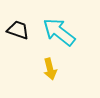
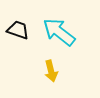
yellow arrow: moved 1 px right, 2 px down
